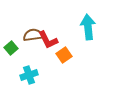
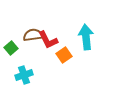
cyan arrow: moved 2 px left, 10 px down
cyan cross: moved 5 px left
